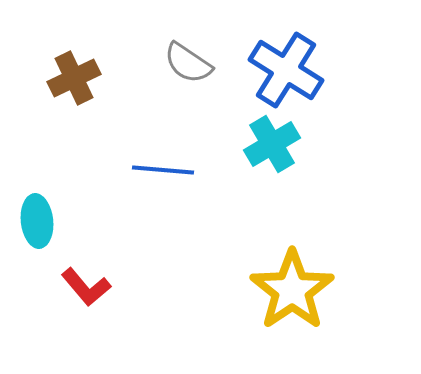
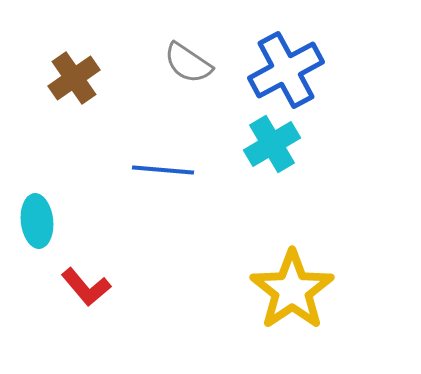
blue cross: rotated 30 degrees clockwise
brown cross: rotated 9 degrees counterclockwise
